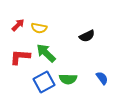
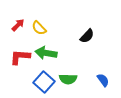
yellow semicircle: rotated 35 degrees clockwise
black semicircle: rotated 21 degrees counterclockwise
green arrow: rotated 35 degrees counterclockwise
blue semicircle: moved 1 px right, 2 px down
blue square: rotated 20 degrees counterclockwise
